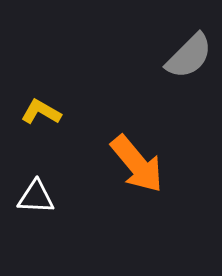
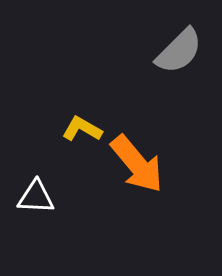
gray semicircle: moved 10 px left, 5 px up
yellow L-shape: moved 41 px right, 17 px down
